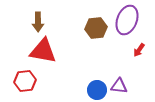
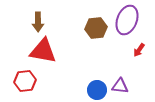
purple triangle: moved 1 px right
